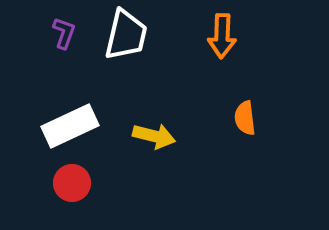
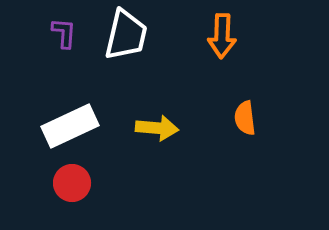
purple L-shape: rotated 16 degrees counterclockwise
yellow arrow: moved 3 px right, 8 px up; rotated 9 degrees counterclockwise
